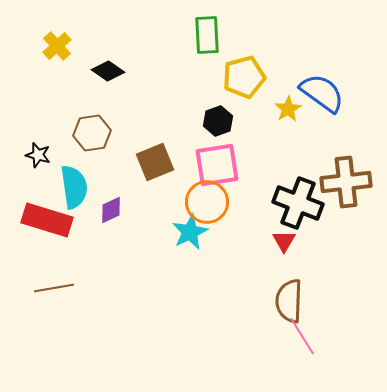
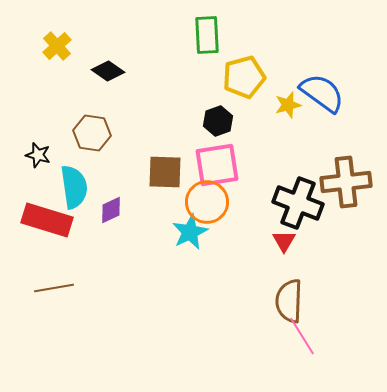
yellow star: moved 4 px up; rotated 16 degrees clockwise
brown hexagon: rotated 18 degrees clockwise
brown square: moved 10 px right, 10 px down; rotated 24 degrees clockwise
